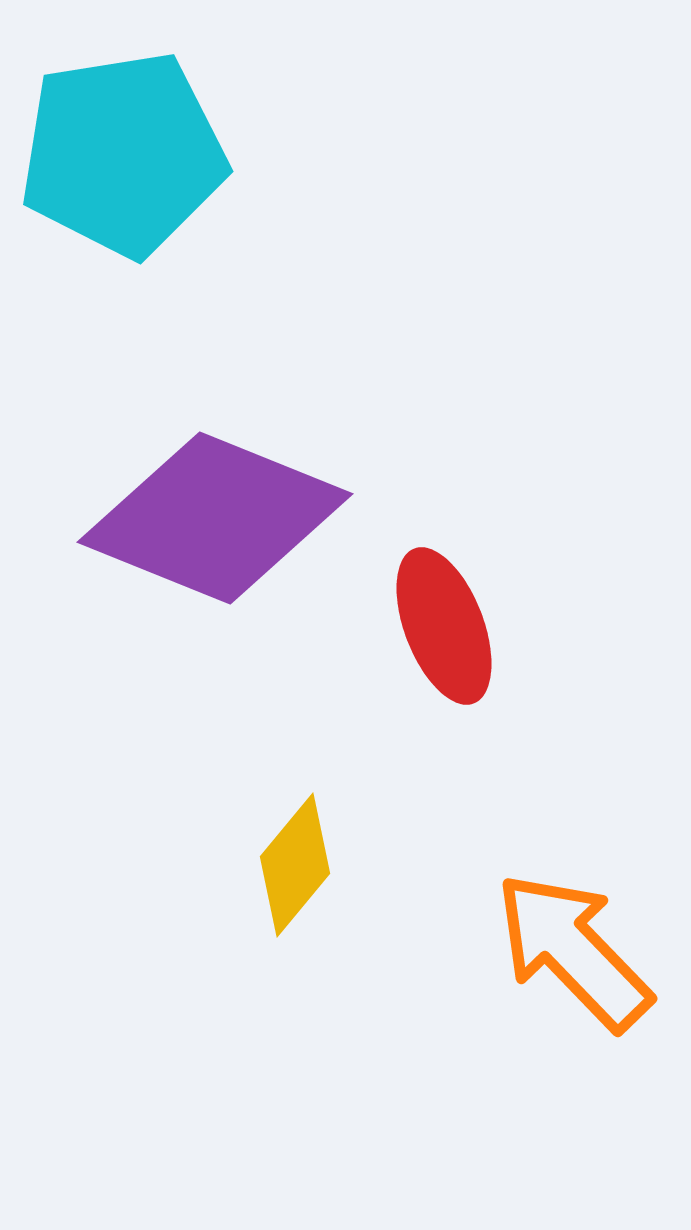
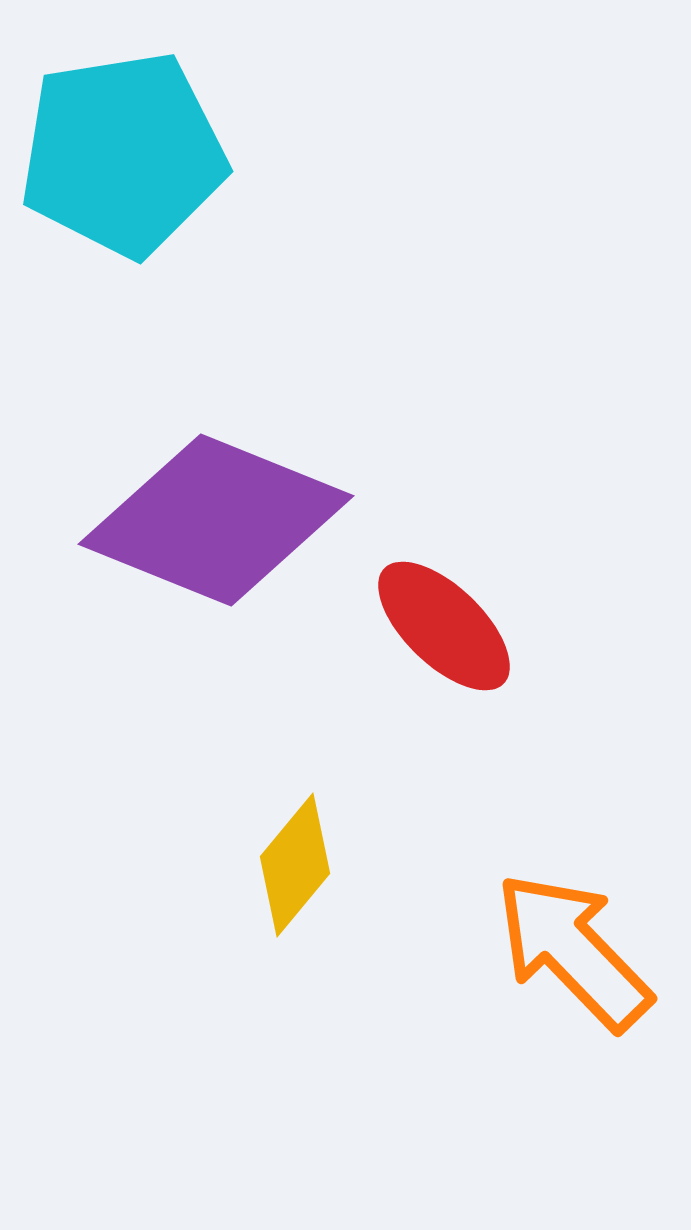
purple diamond: moved 1 px right, 2 px down
red ellipse: rotated 25 degrees counterclockwise
